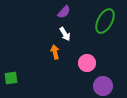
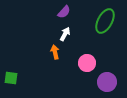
white arrow: rotated 120 degrees counterclockwise
green square: rotated 16 degrees clockwise
purple circle: moved 4 px right, 4 px up
